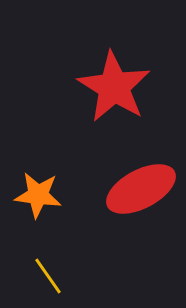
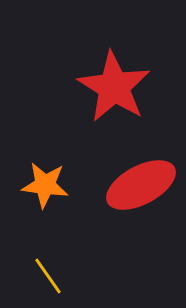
red ellipse: moved 4 px up
orange star: moved 7 px right, 10 px up
